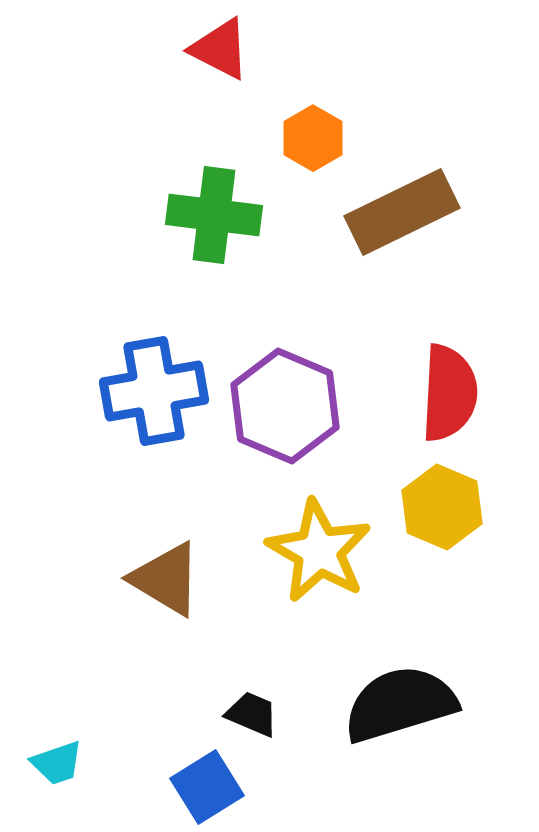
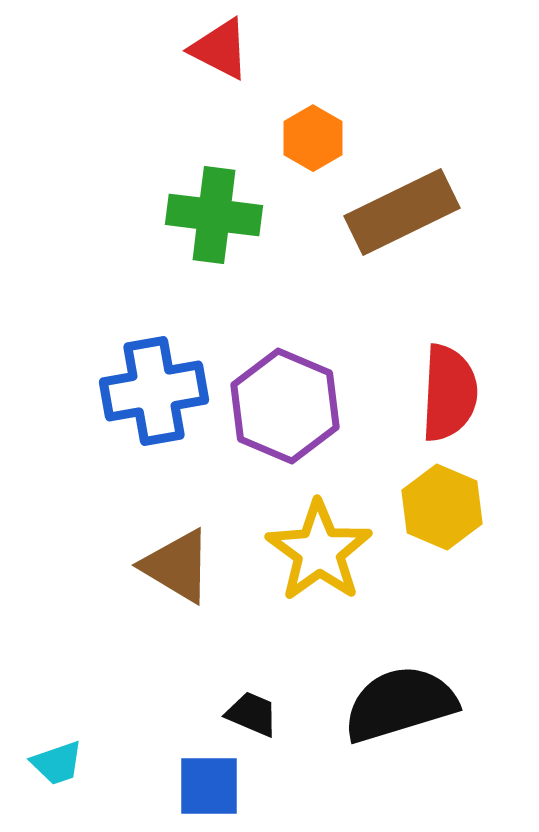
yellow star: rotated 6 degrees clockwise
brown triangle: moved 11 px right, 13 px up
blue square: moved 2 px right, 1 px up; rotated 32 degrees clockwise
